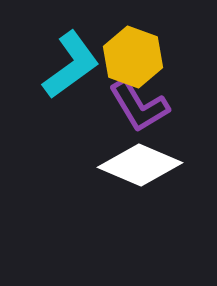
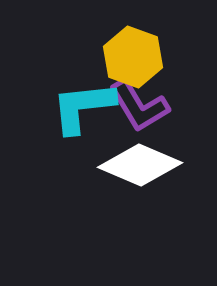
cyan L-shape: moved 12 px right, 42 px down; rotated 150 degrees counterclockwise
